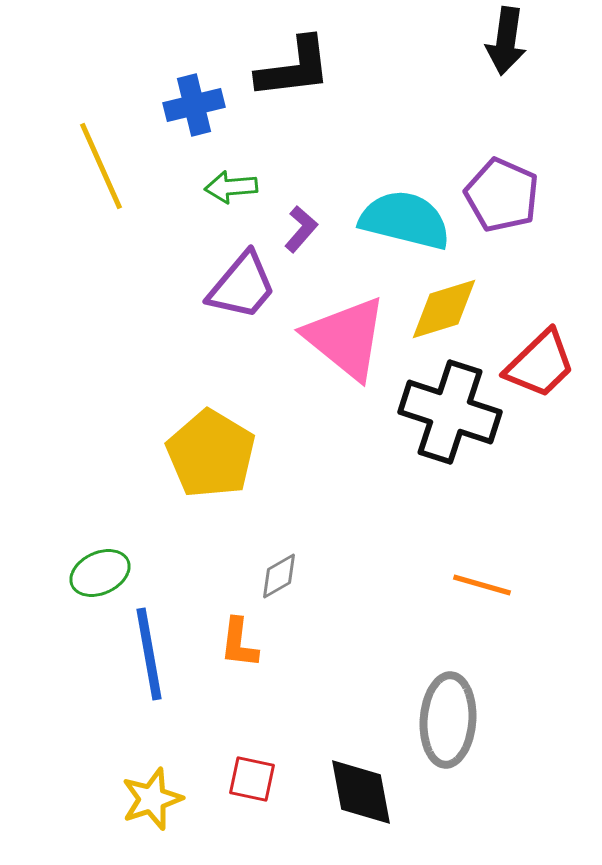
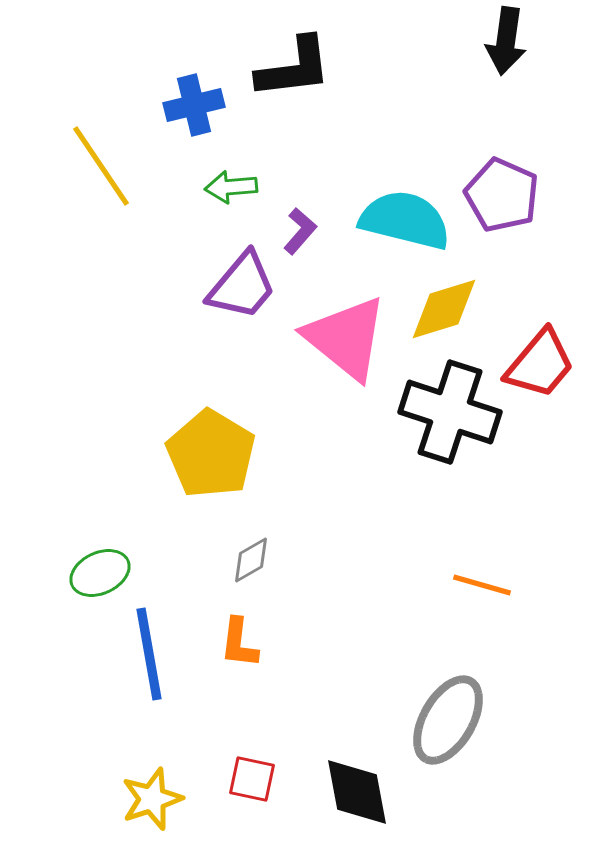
yellow line: rotated 10 degrees counterclockwise
purple L-shape: moved 1 px left, 2 px down
red trapezoid: rotated 6 degrees counterclockwise
gray diamond: moved 28 px left, 16 px up
gray ellipse: rotated 26 degrees clockwise
black diamond: moved 4 px left
